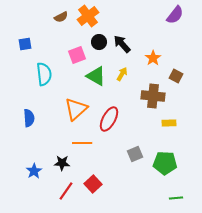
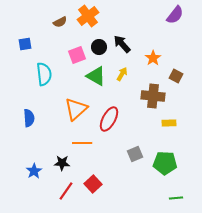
brown semicircle: moved 1 px left, 5 px down
black circle: moved 5 px down
